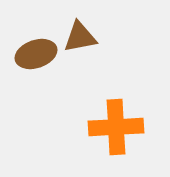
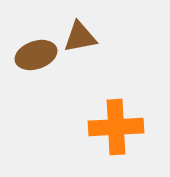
brown ellipse: moved 1 px down
